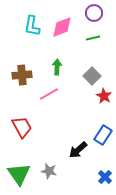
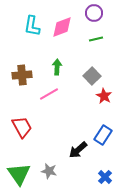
green line: moved 3 px right, 1 px down
